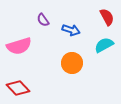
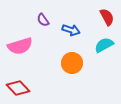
pink semicircle: moved 1 px right
